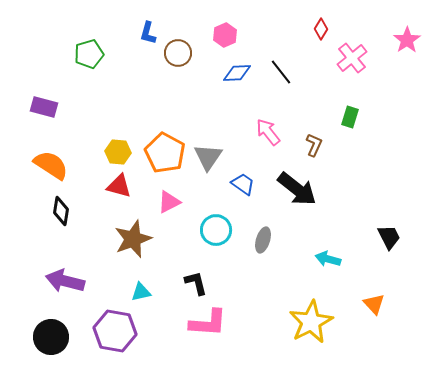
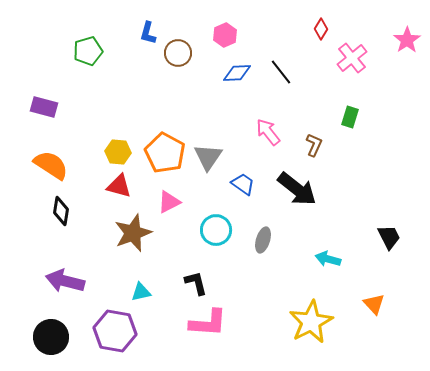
green pentagon: moved 1 px left, 3 px up
brown star: moved 6 px up
